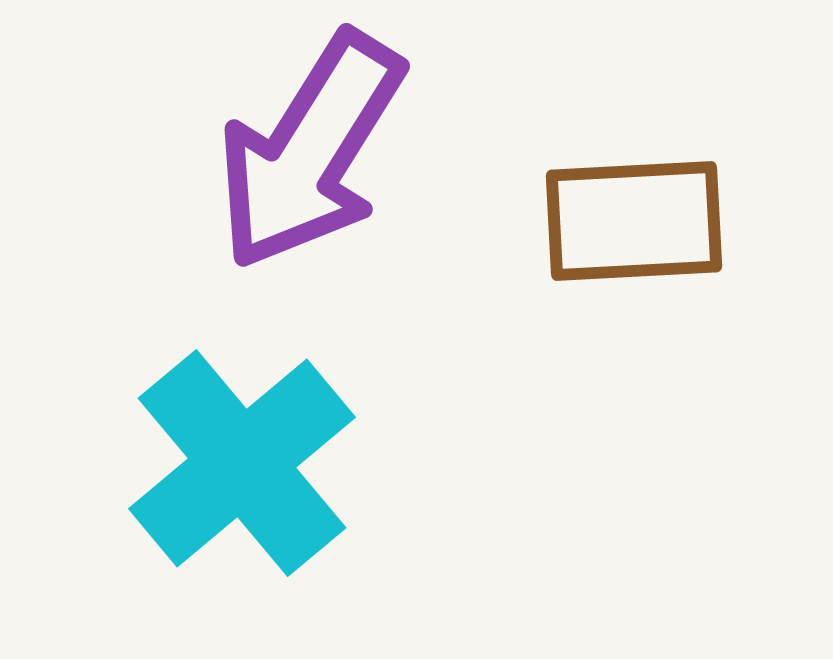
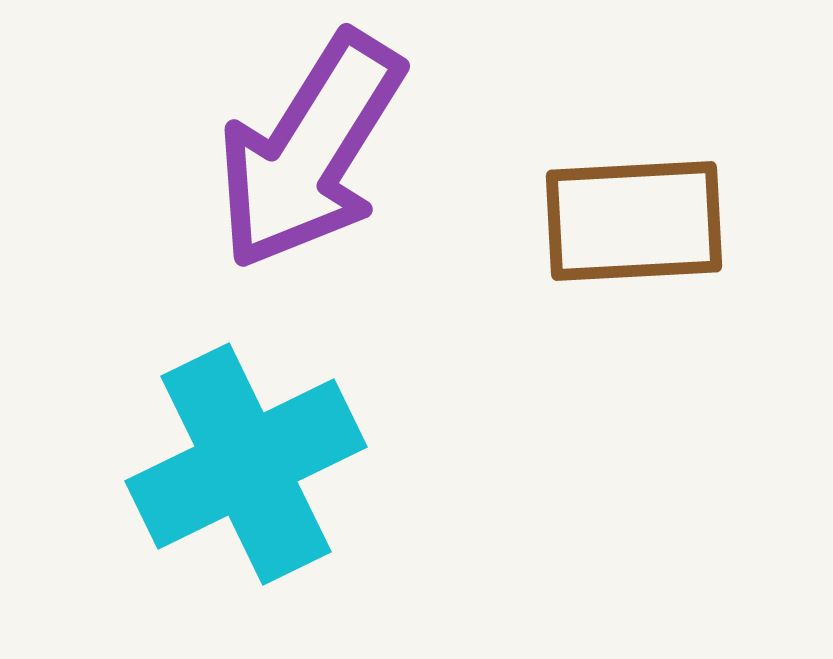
cyan cross: moved 4 px right, 1 px down; rotated 14 degrees clockwise
